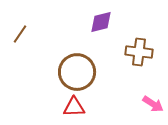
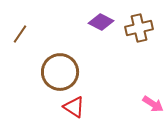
purple diamond: rotated 40 degrees clockwise
brown cross: moved 24 px up; rotated 20 degrees counterclockwise
brown circle: moved 17 px left
red triangle: rotated 35 degrees clockwise
